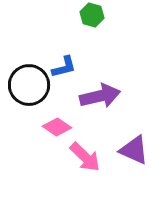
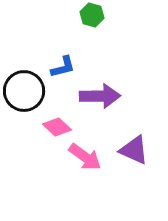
blue L-shape: moved 1 px left
black circle: moved 5 px left, 6 px down
purple arrow: rotated 12 degrees clockwise
pink diamond: rotated 8 degrees clockwise
pink arrow: rotated 8 degrees counterclockwise
